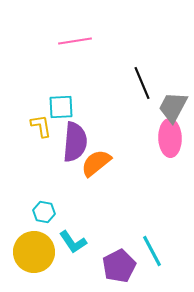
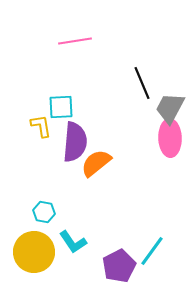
gray trapezoid: moved 3 px left, 1 px down
cyan line: rotated 64 degrees clockwise
